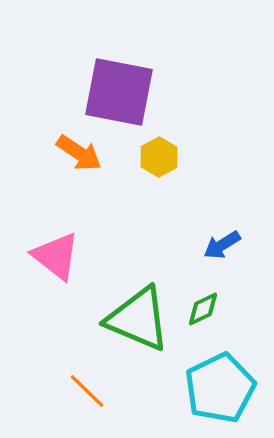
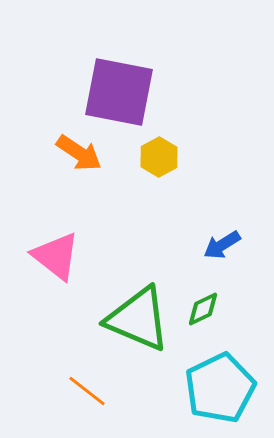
orange line: rotated 6 degrees counterclockwise
